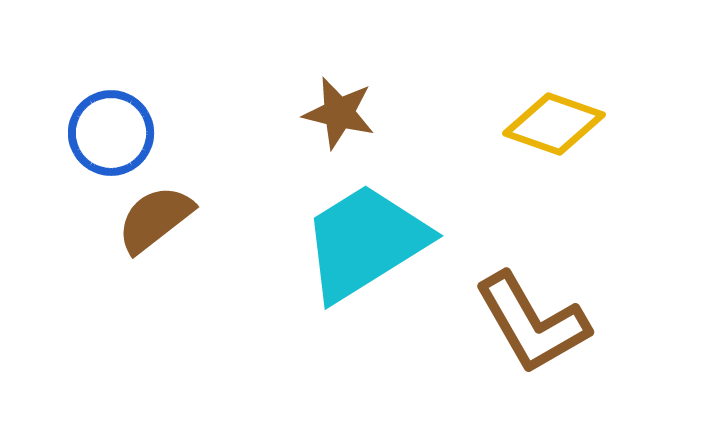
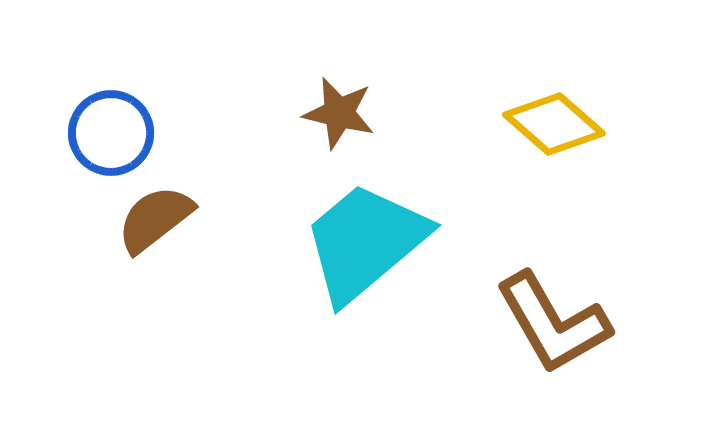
yellow diamond: rotated 22 degrees clockwise
cyan trapezoid: rotated 8 degrees counterclockwise
brown L-shape: moved 21 px right
